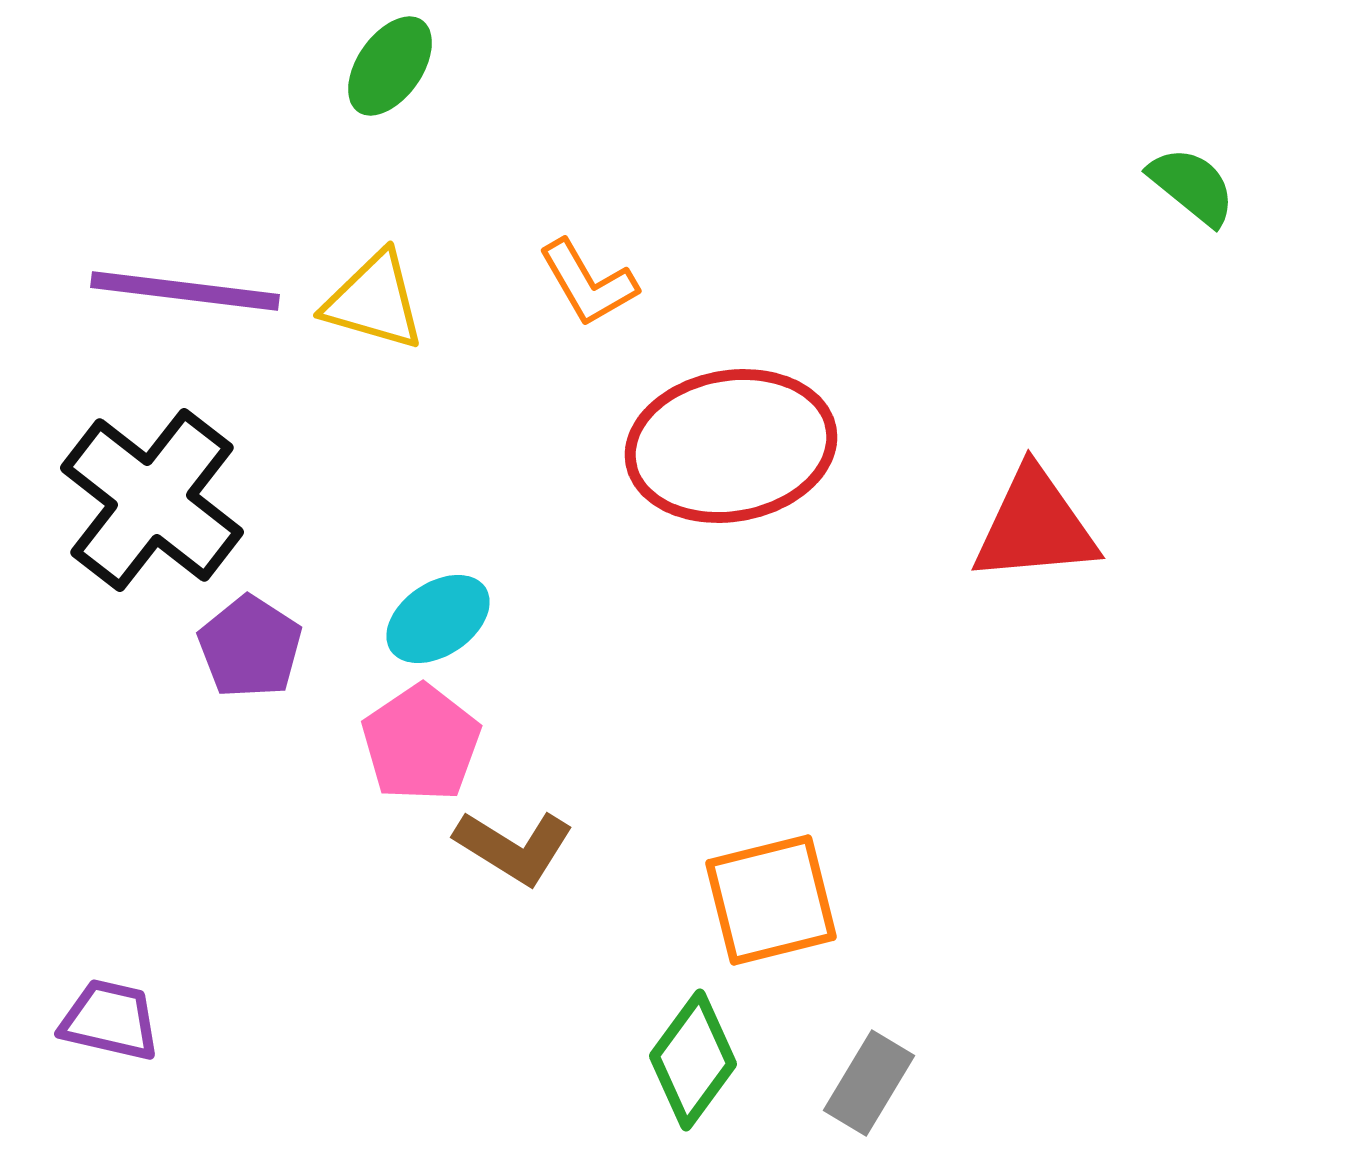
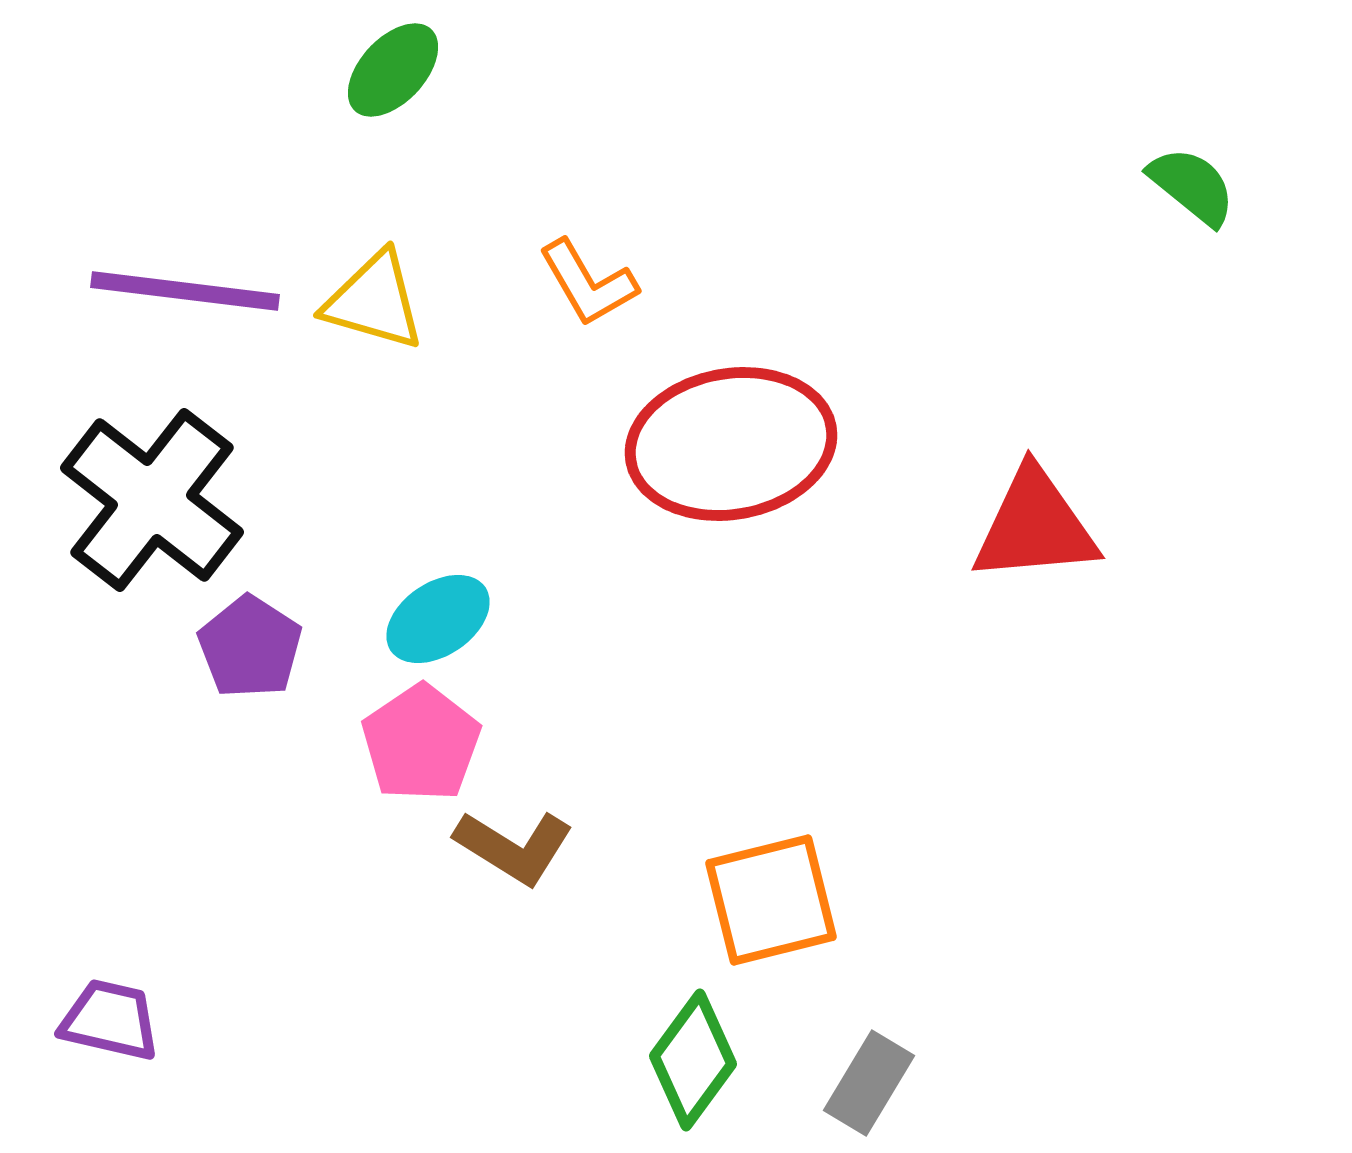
green ellipse: moved 3 px right, 4 px down; rotated 8 degrees clockwise
red ellipse: moved 2 px up
